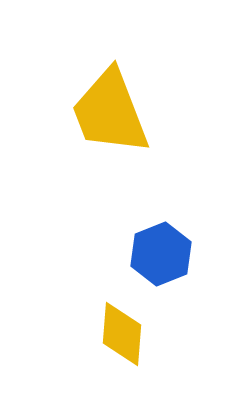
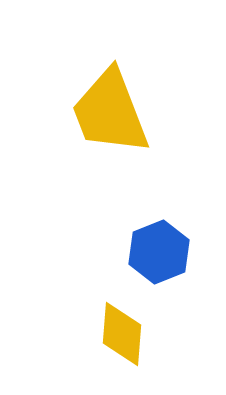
blue hexagon: moved 2 px left, 2 px up
